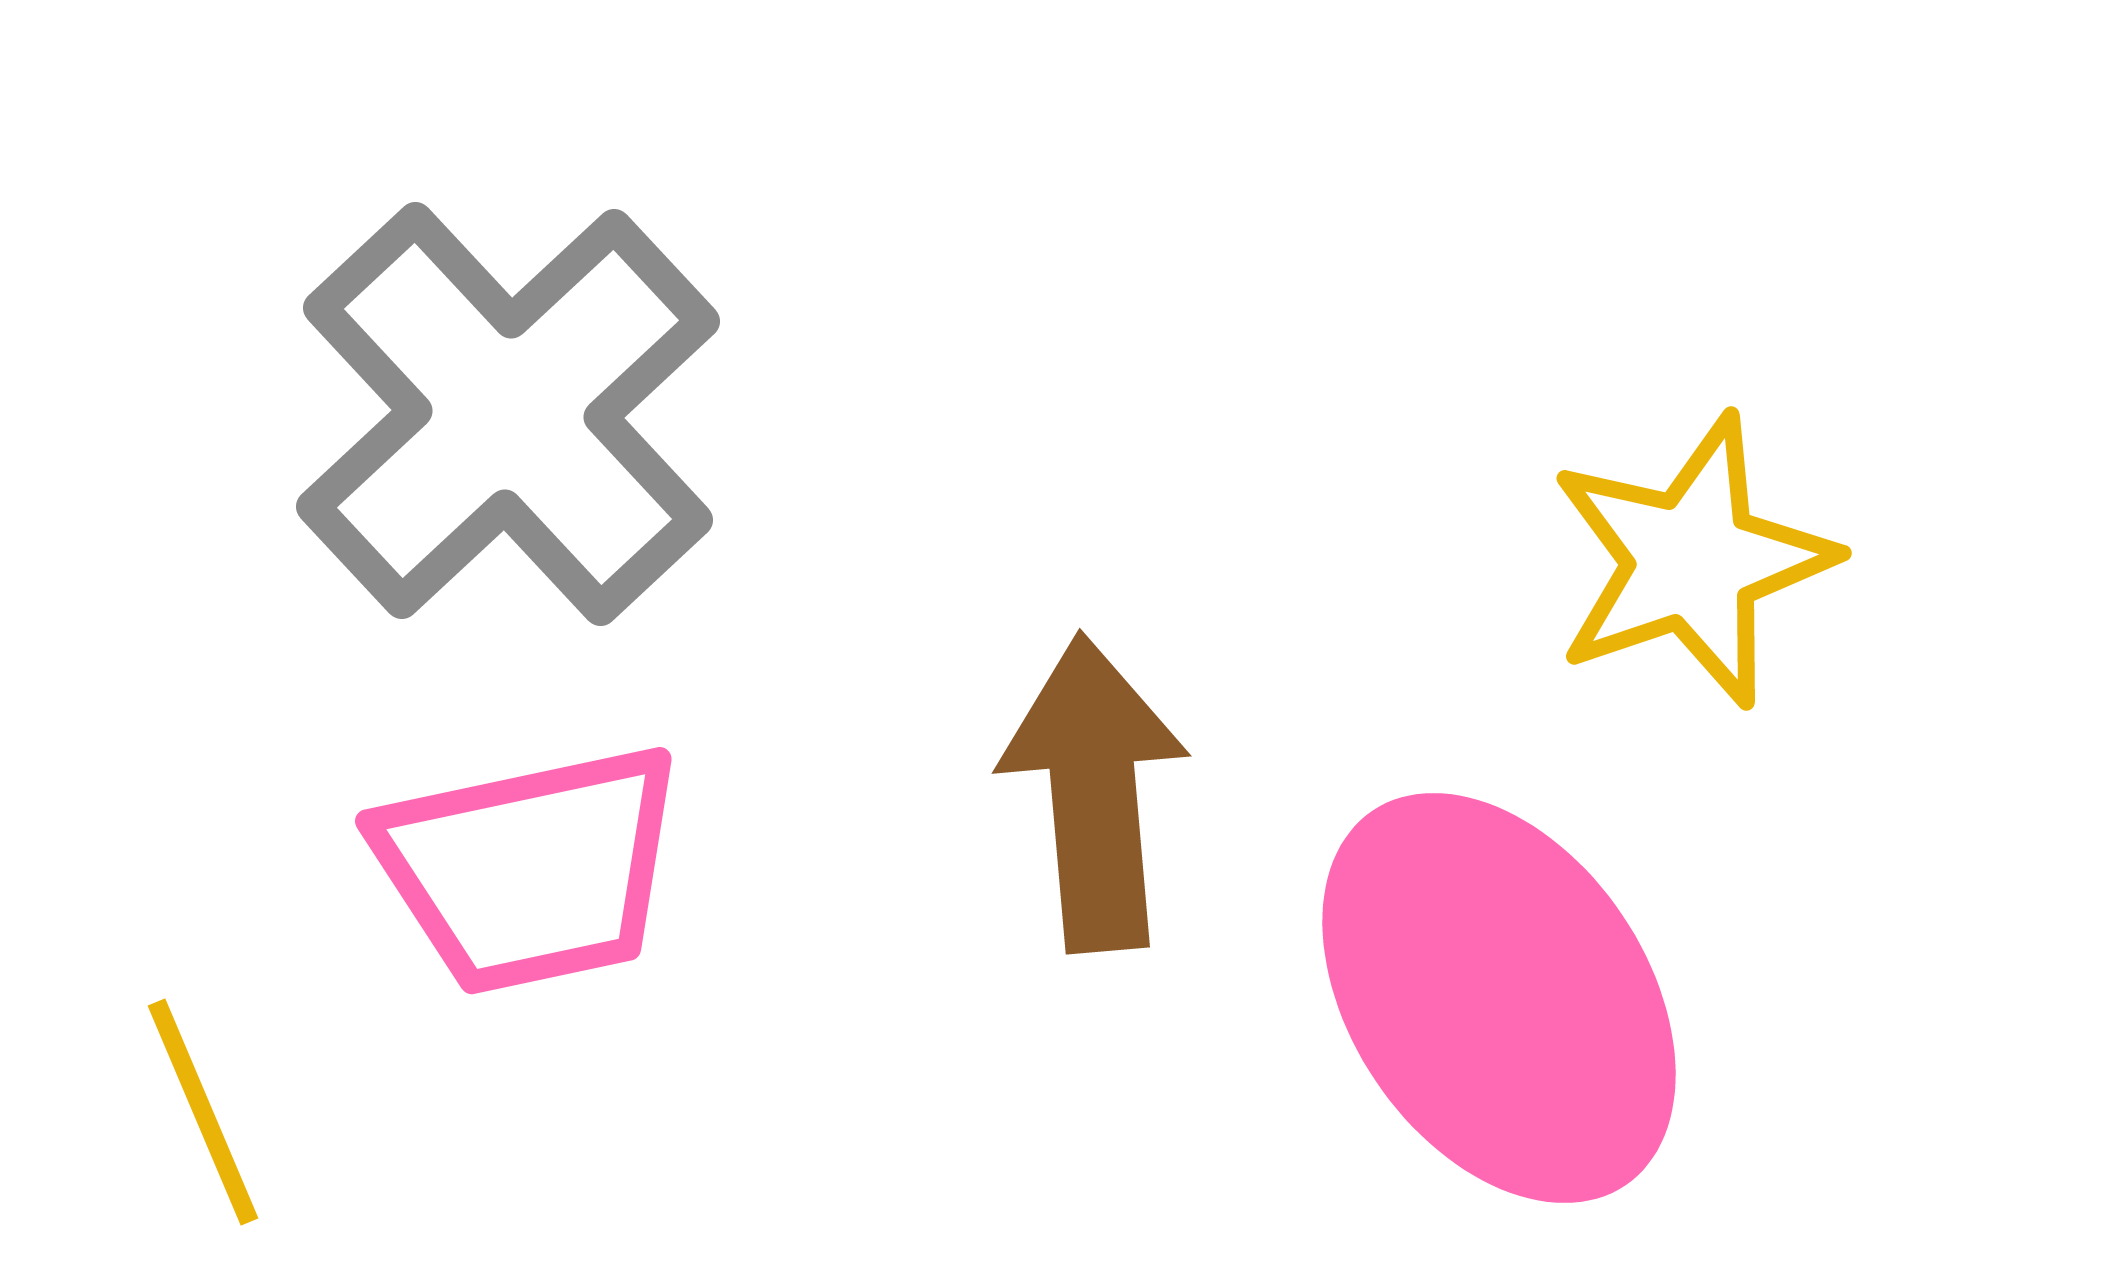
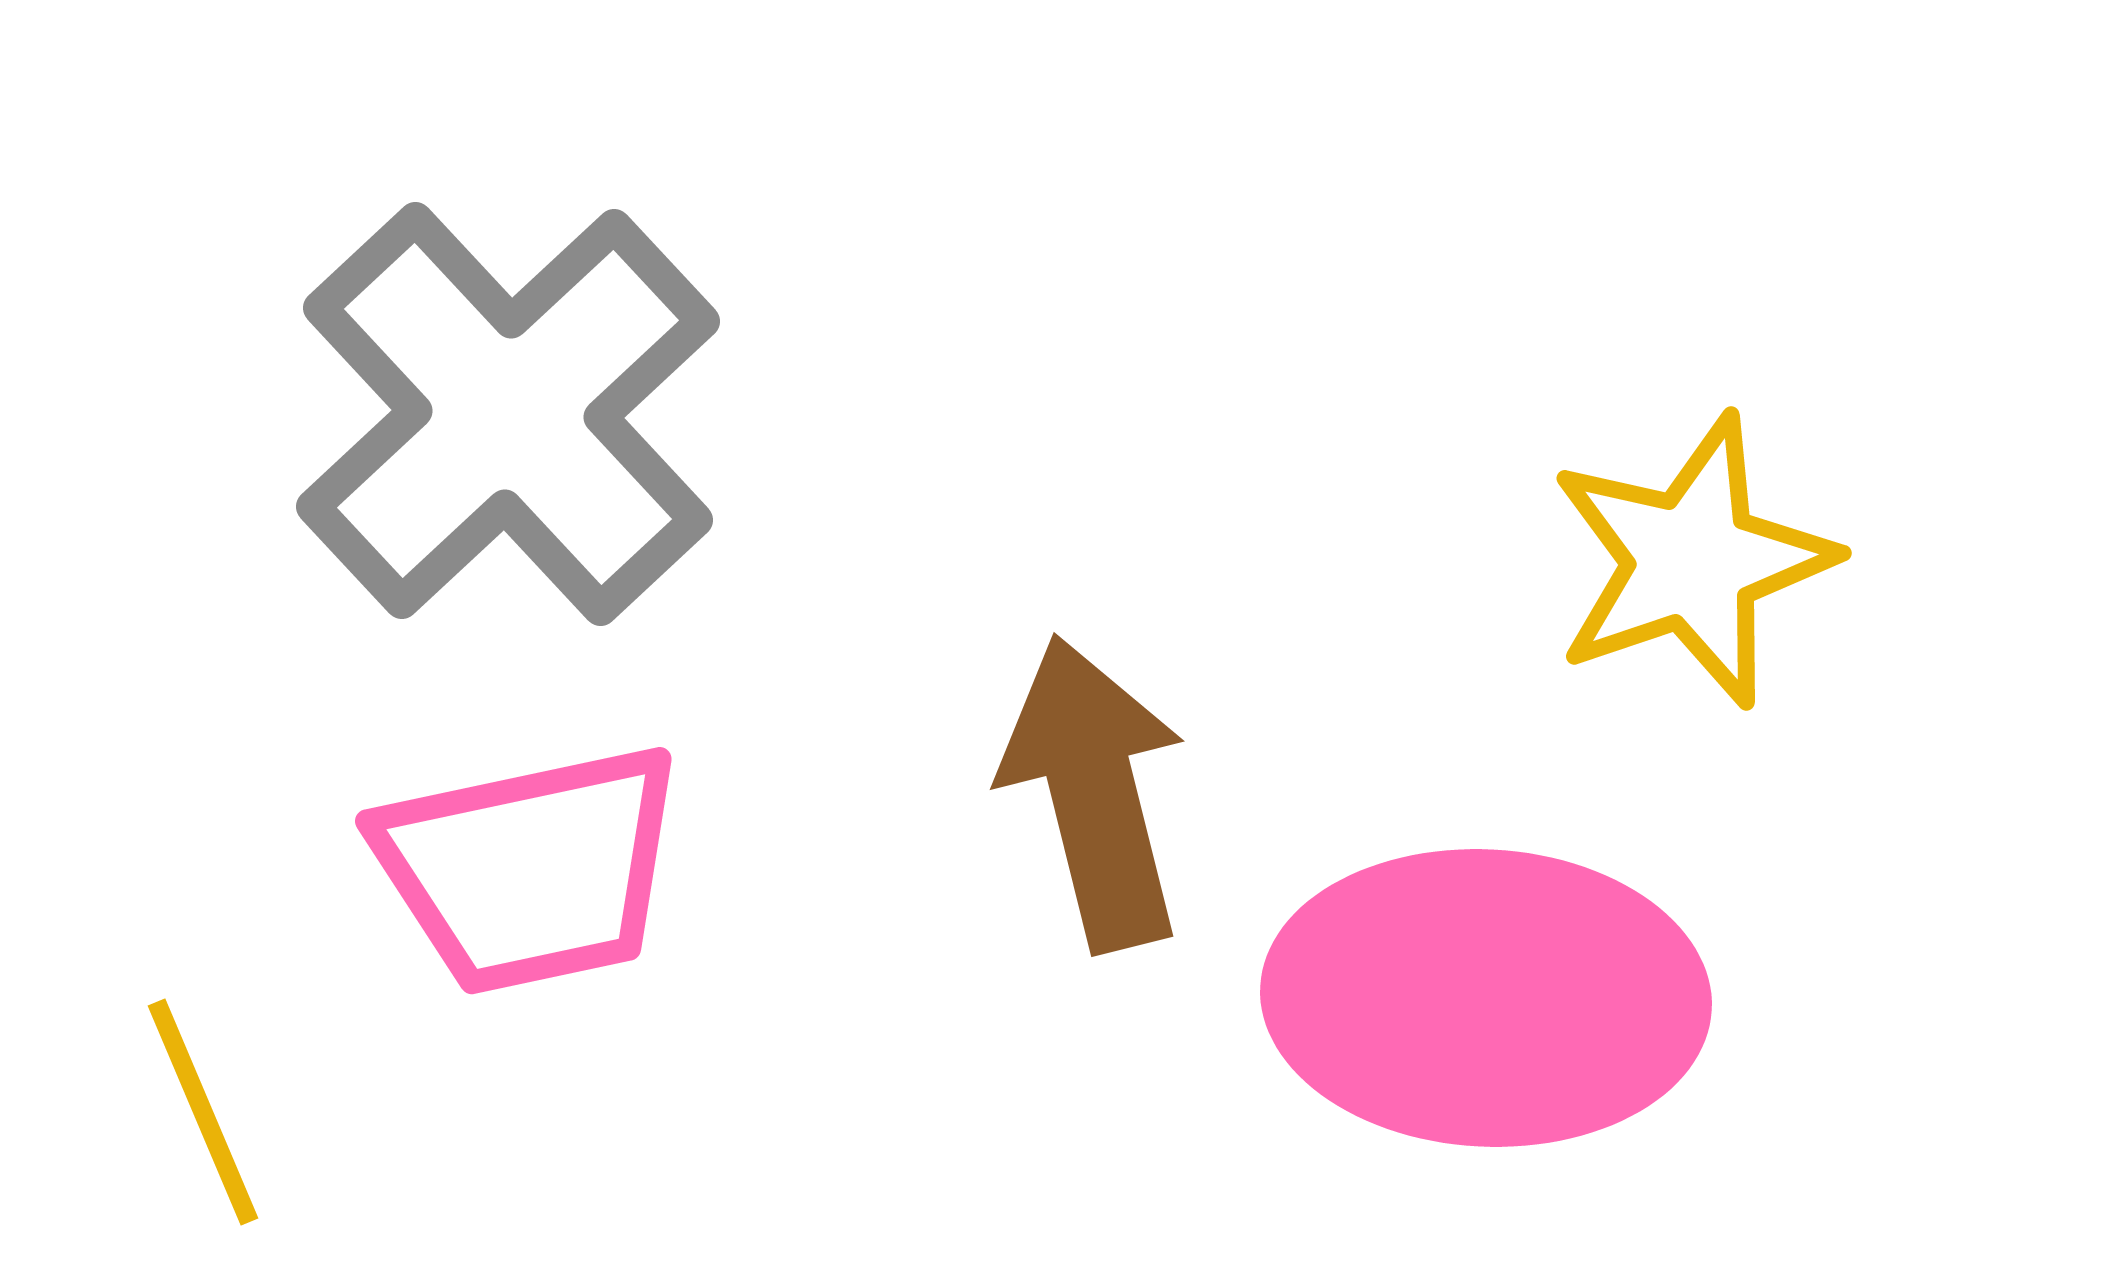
brown arrow: rotated 9 degrees counterclockwise
pink ellipse: moved 13 px left; rotated 53 degrees counterclockwise
